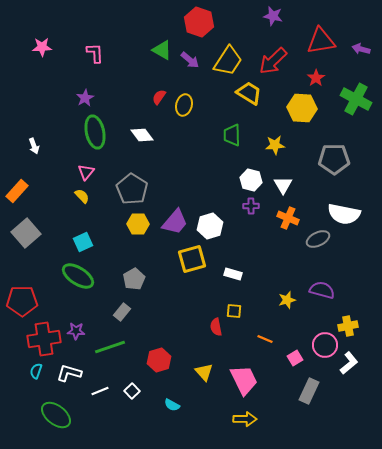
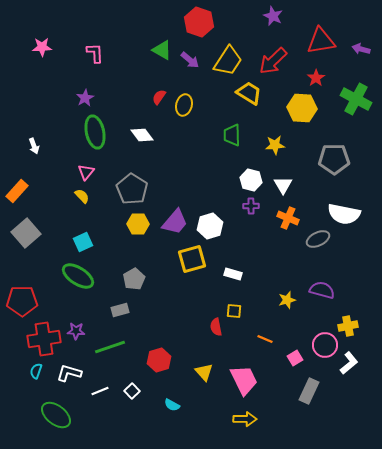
purple star at (273, 16): rotated 12 degrees clockwise
gray rectangle at (122, 312): moved 2 px left, 2 px up; rotated 36 degrees clockwise
